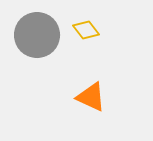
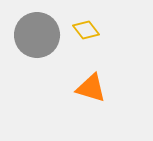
orange triangle: moved 9 px up; rotated 8 degrees counterclockwise
